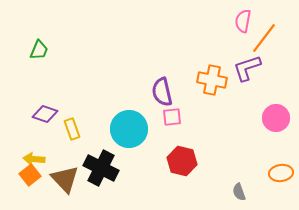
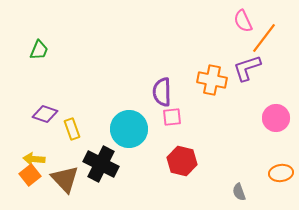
pink semicircle: rotated 35 degrees counterclockwise
purple semicircle: rotated 12 degrees clockwise
black cross: moved 4 px up
